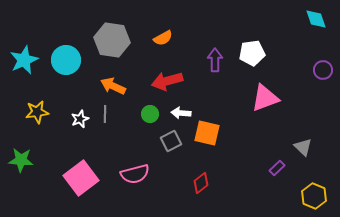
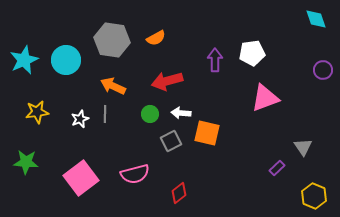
orange semicircle: moved 7 px left
gray triangle: rotated 12 degrees clockwise
green star: moved 5 px right, 2 px down
red diamond: moved 22 px left, 10 px down
